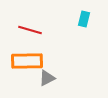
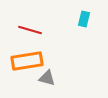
orange rectangle: rotated 8 degrees counterclockwise
gray triangle: rotated 42 degrees clockwise
